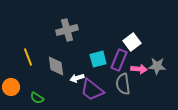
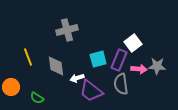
white square: moved 1 px right, 1 px down
gray semicircle: moved 2 px left
purple trapezoid: moved 1 px left, 1 px down
